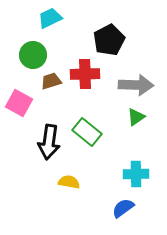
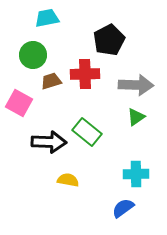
cyan trapezoid: moved 3 px left; rotated 15 degrees clockwise
black arrow: rotated 96 degrees counterclockwise
yellow semicircle: moved 1 px left, 2 px up
